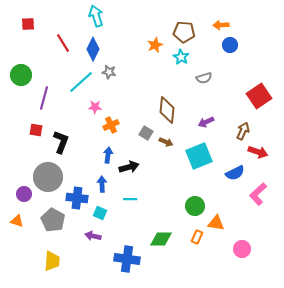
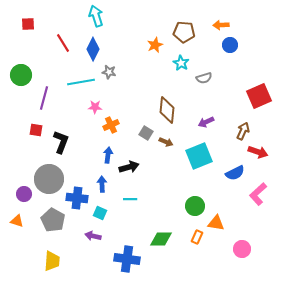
cyan star at (181, 57): moved 6 px down
cyan line at (81, 82): rotated 32 degrees clockwise
red square at (259, 96): rotated 10 degrees clockwise
gray circle at (48, 177): moved 1 px right, 2 px down
